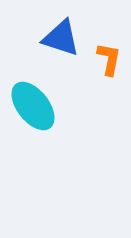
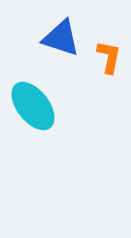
orange L-shape: moved 2 px up
